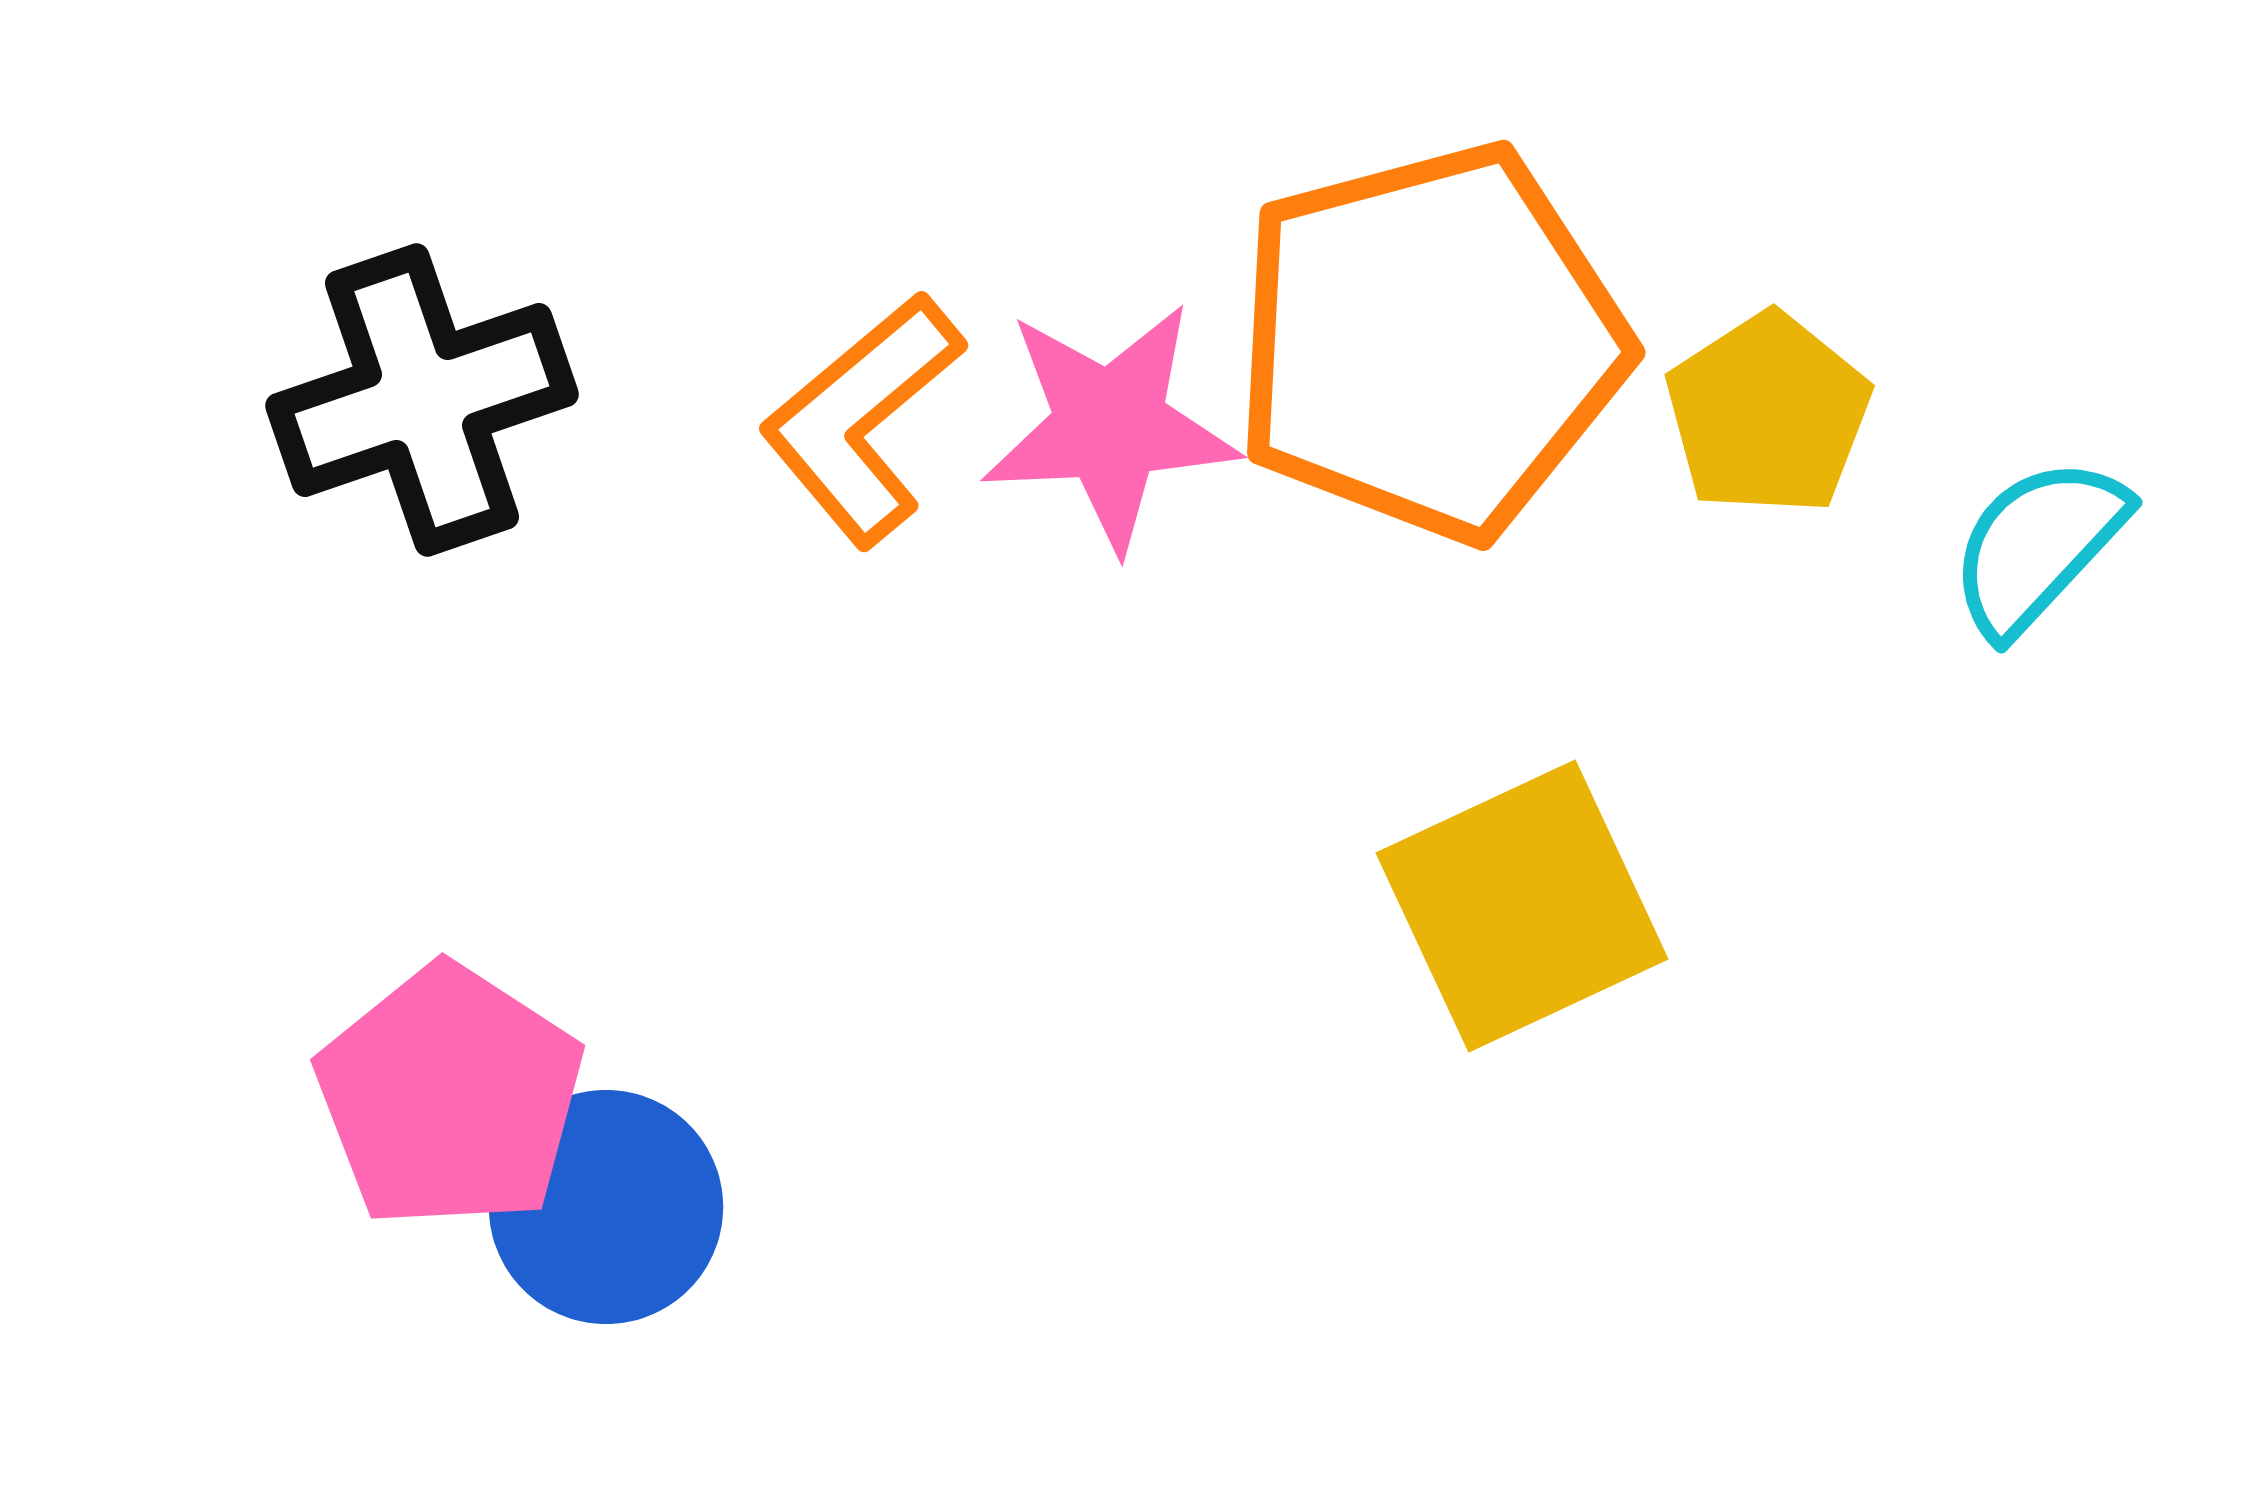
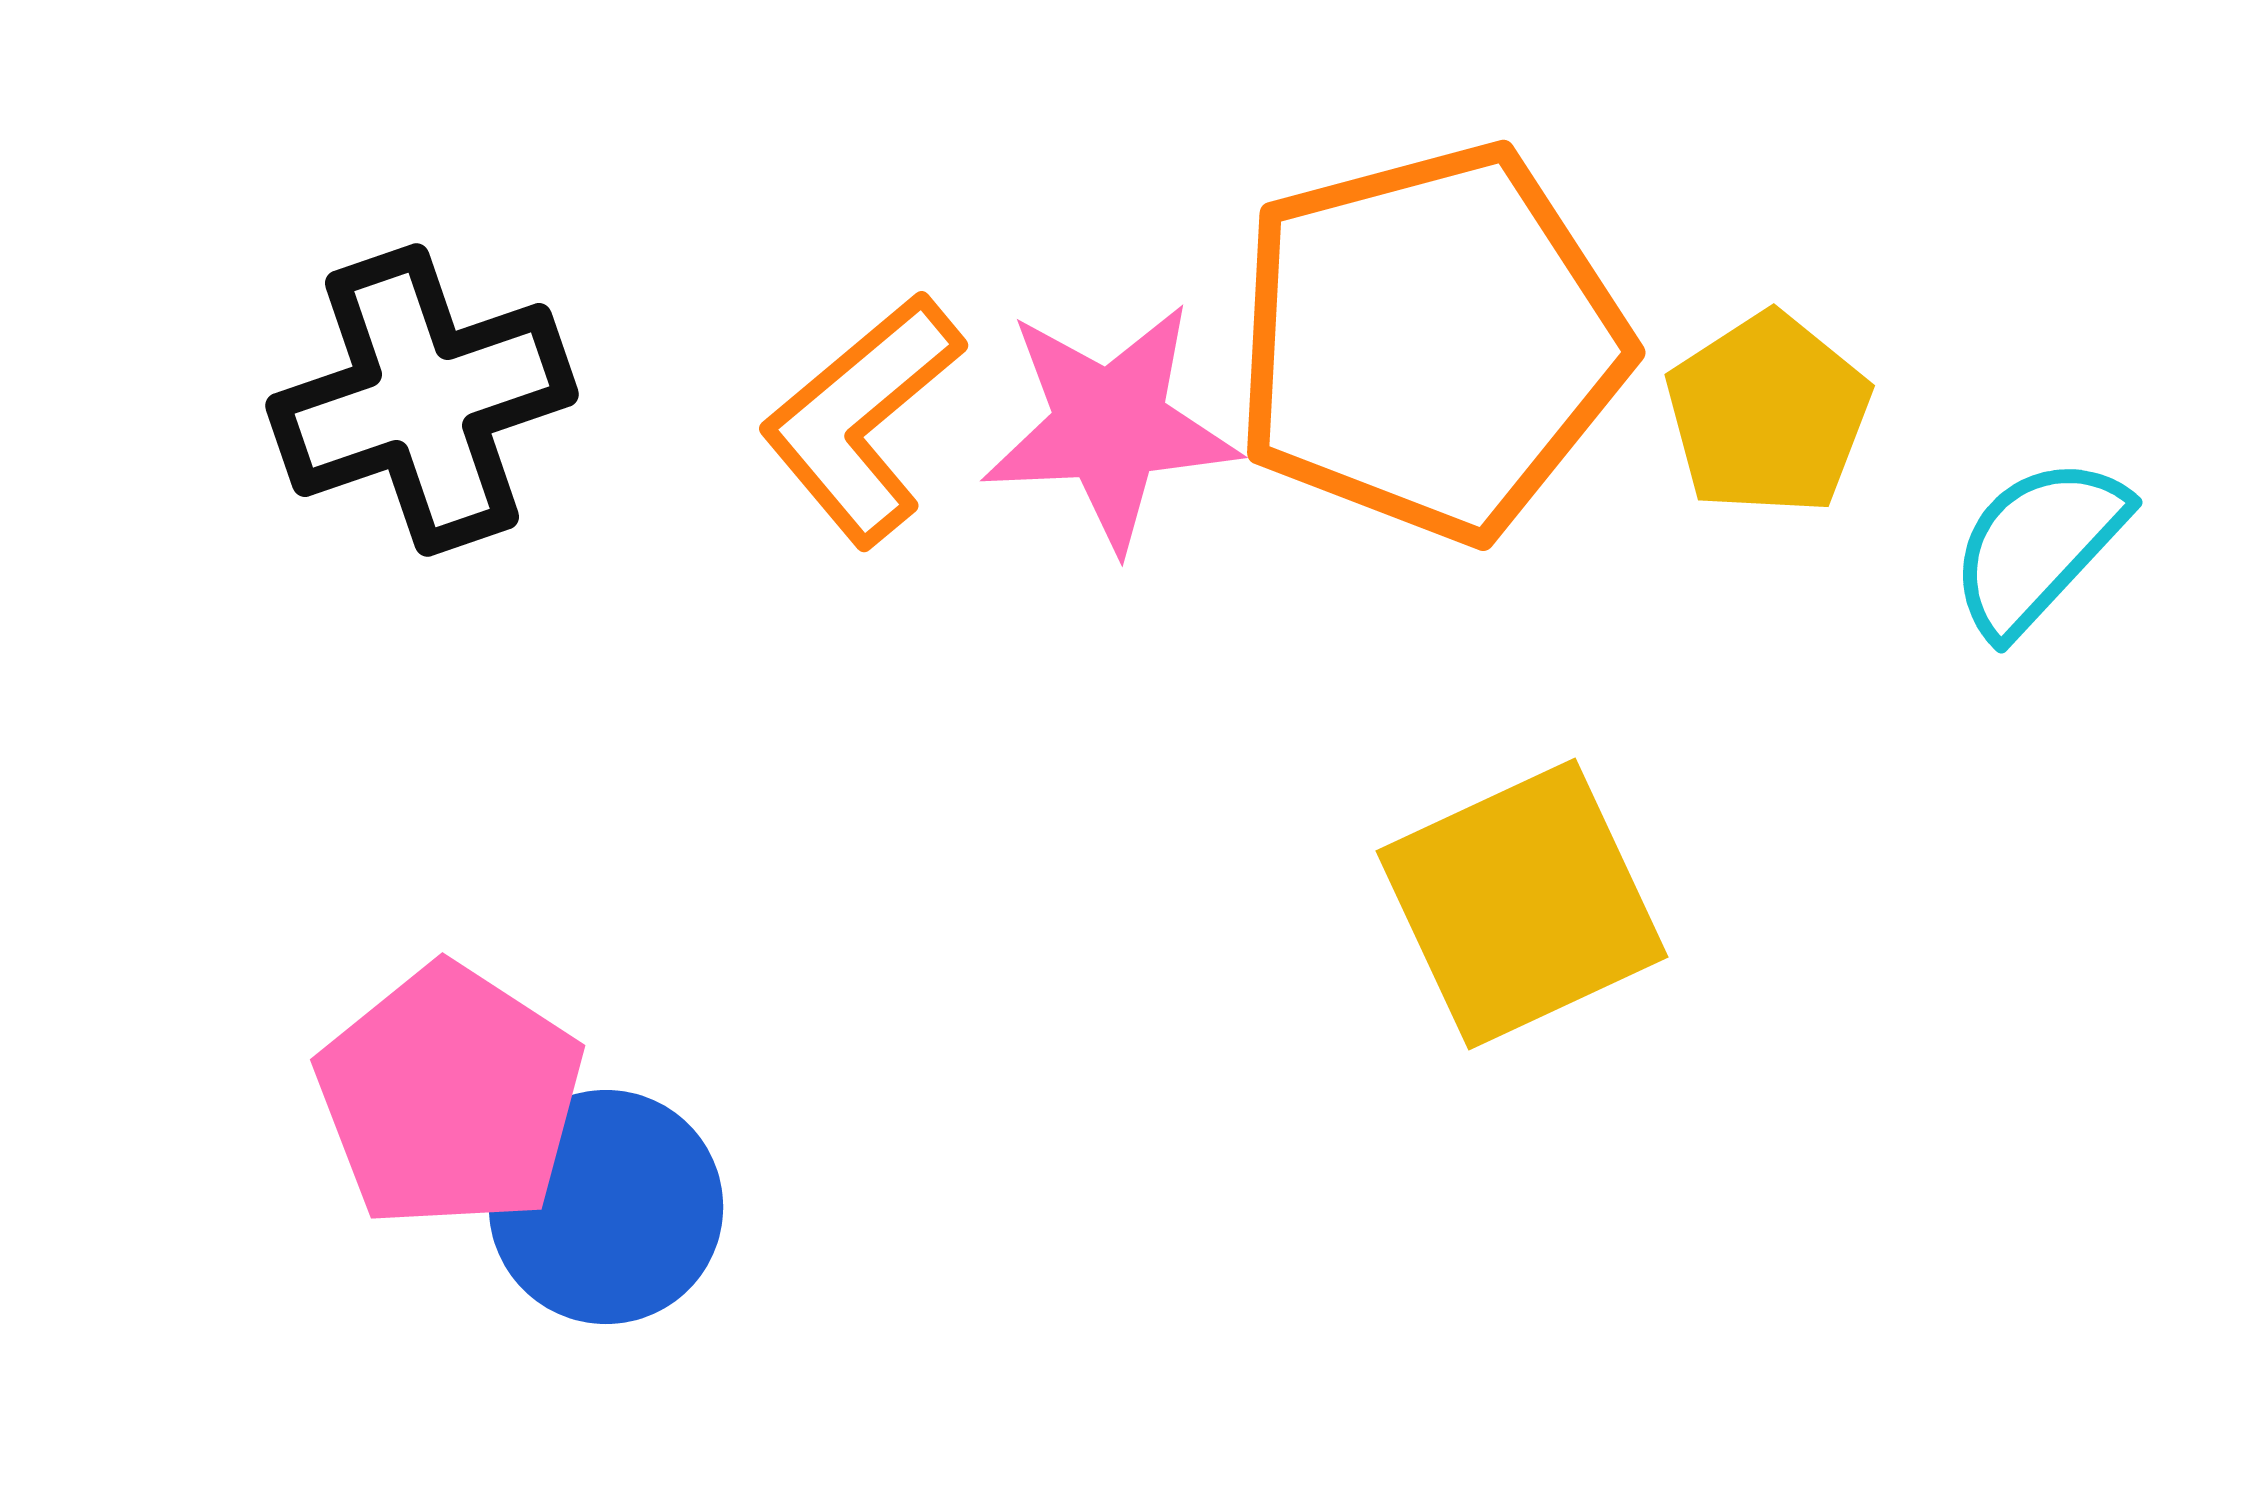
yellow square: moved 2 px up
